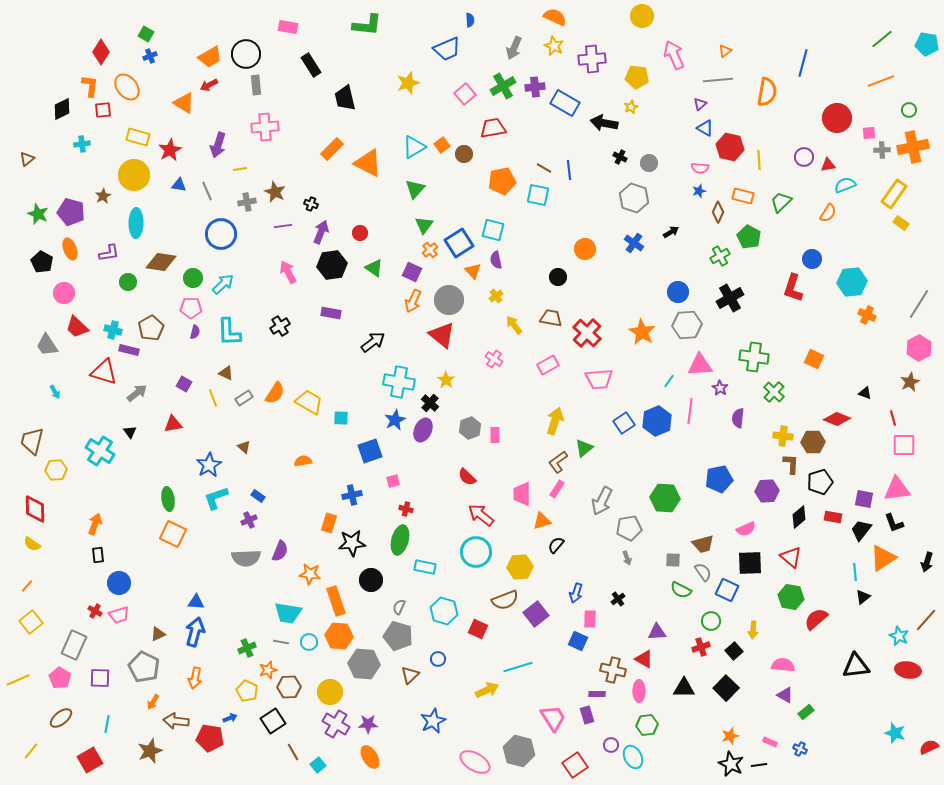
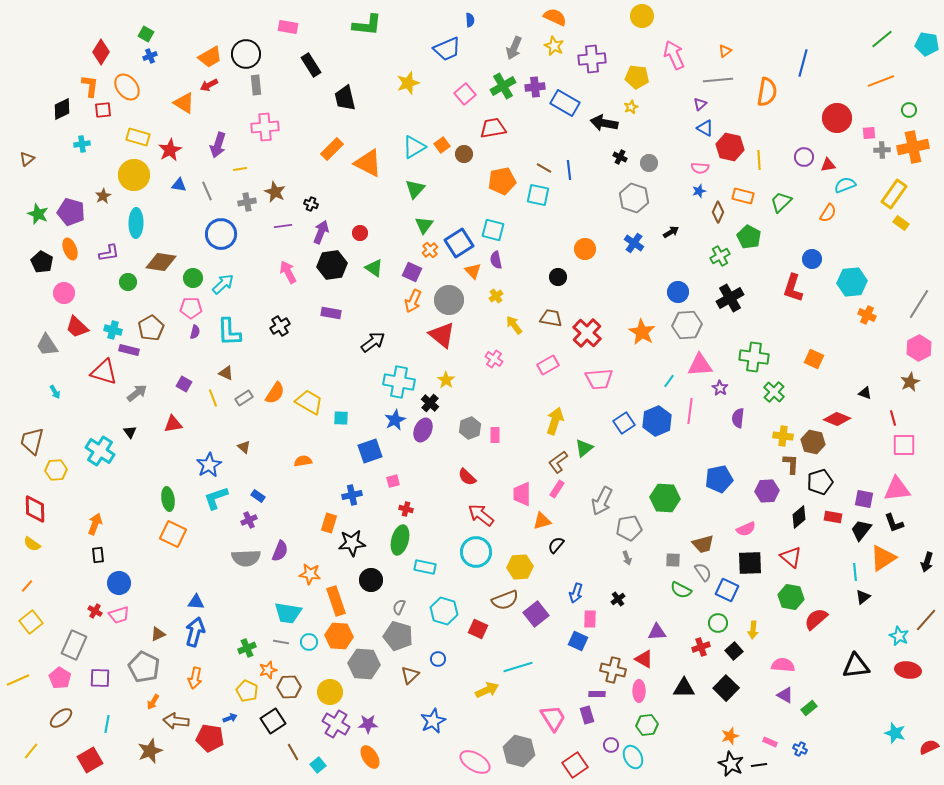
brown hexagon at (813, 442): rotated 15 degrees clockwise
green circle at (711, 621): moved 7 px right, 2 px down
green rectangle at (806, 712): moved 3 px right, 4 px up
